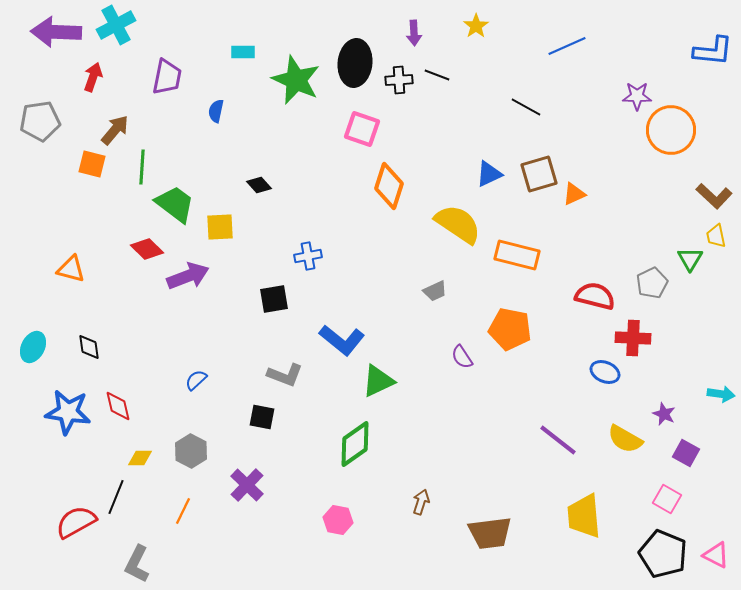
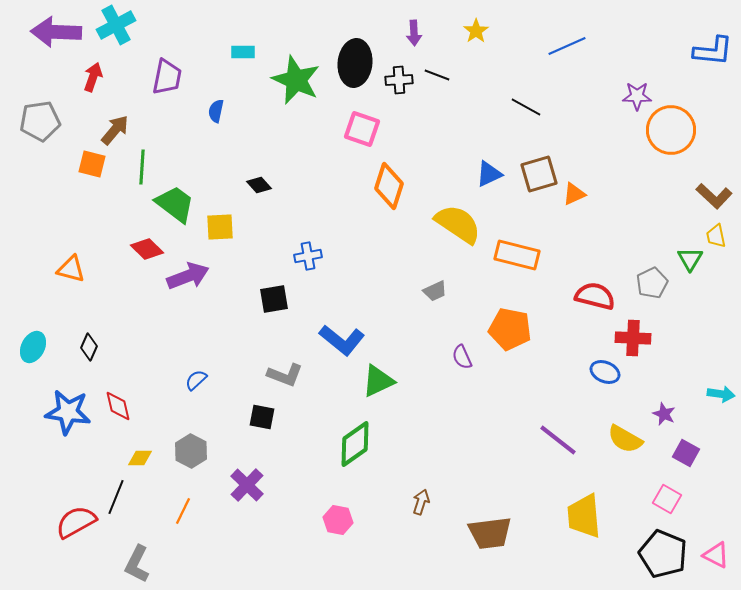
yellow star at (476, 26): moved 5 px down
black diamond at (89, 347): rotated 32 degrees clockwise
purple semicircle at (462, 357): rotated 10 degrees clockwise
